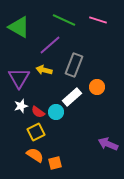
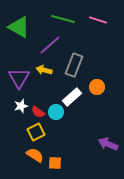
green line: moved 1 px left, 1 px up; rotated 10 degrees counterclockwise
orange square: rotated 16 degrees clockwise
